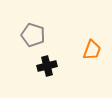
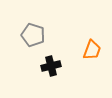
black cross: moved 4 px right
